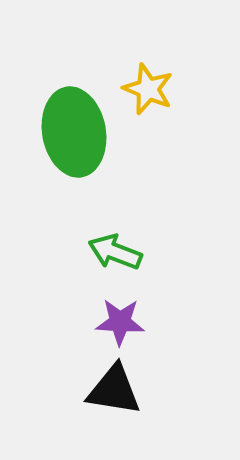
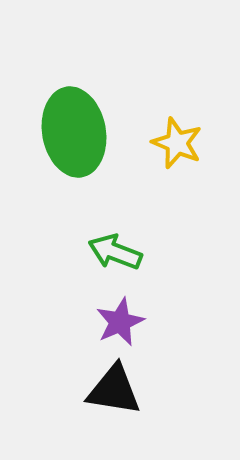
yellow star: moved 29 px right, 54 px down
purple star: rotated 27 degrees counterclockwise
